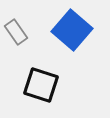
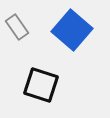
gray rectangle: moved 1 px right, 5 px up
